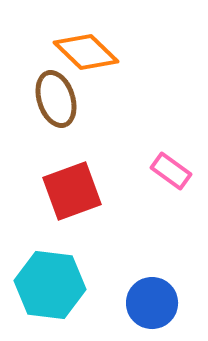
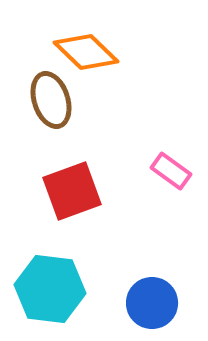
brown ellipse: moved 5 px left, 1 px down
cyan hexagon: moved 4 px down
